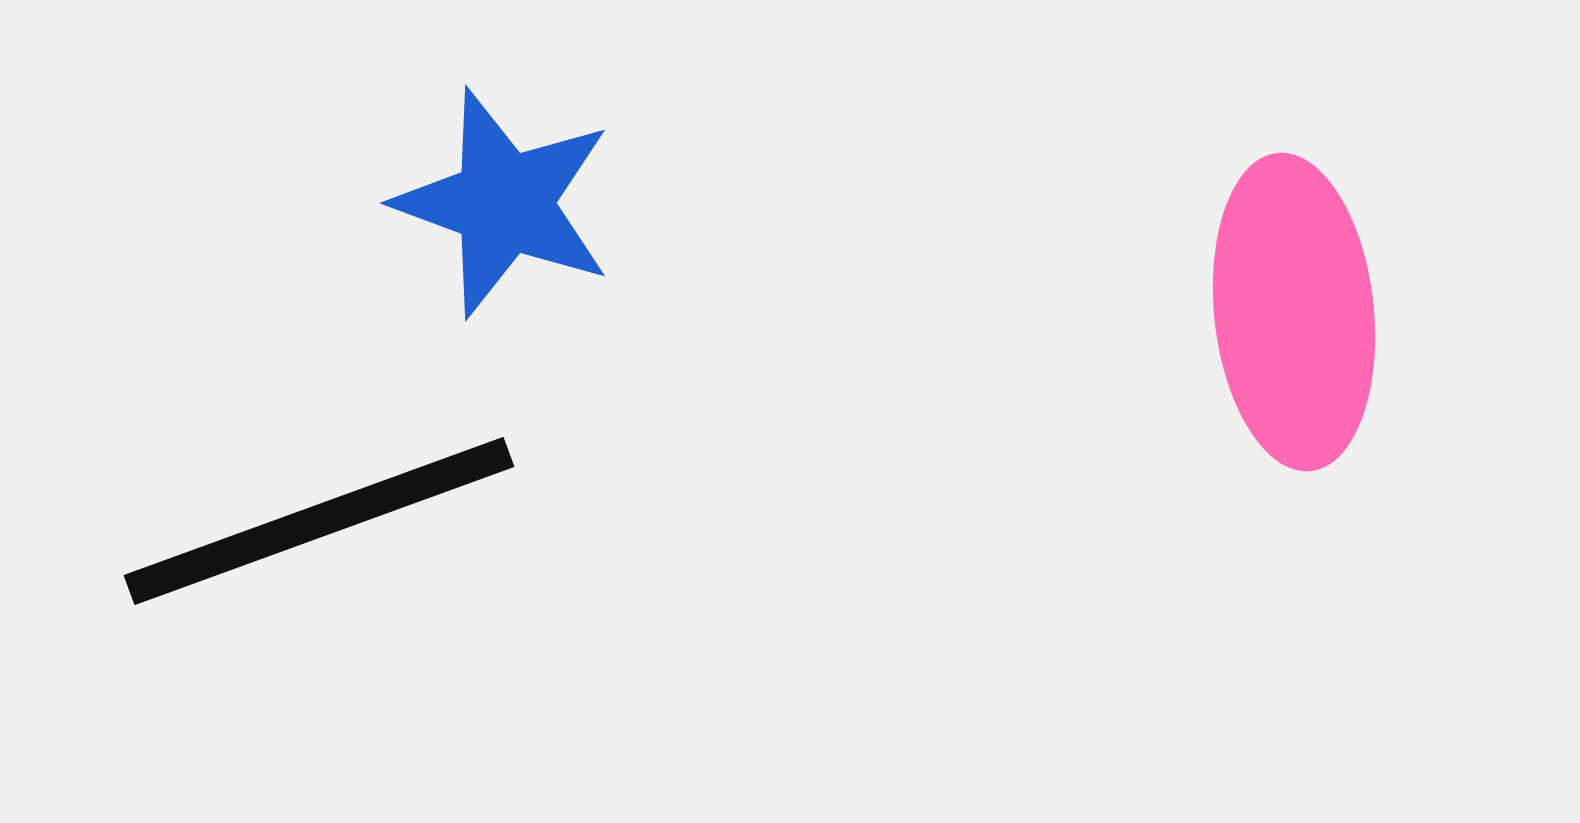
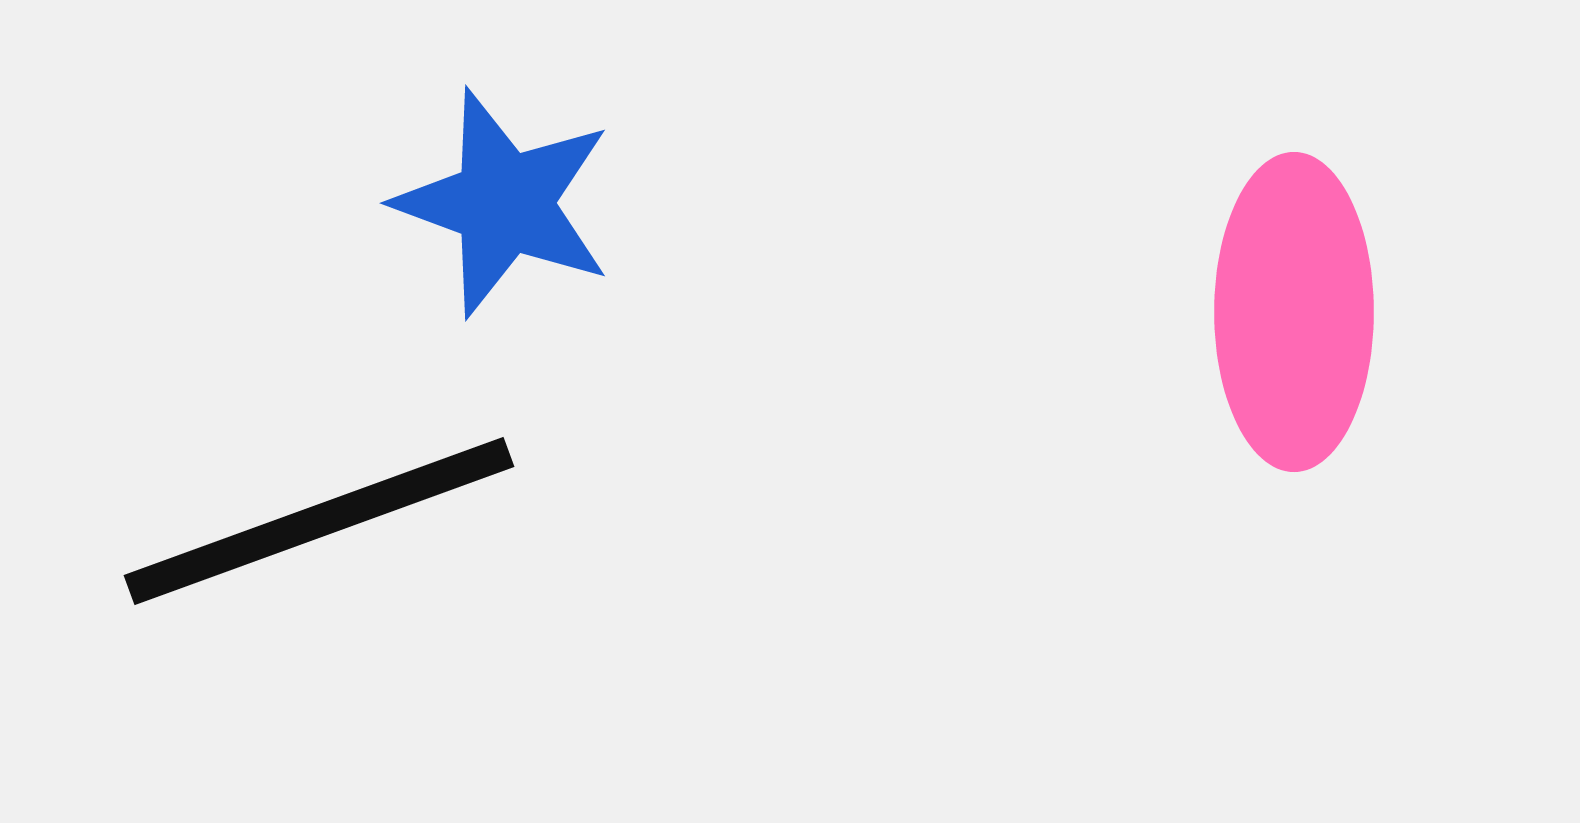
pink ellipse: rotated 6 degrees clockwise
